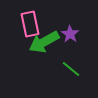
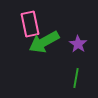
purple star: moved 8 px right, 10 px down
green line: moved 5 px right, 9 px down; rotated 60 degrees clockwise
